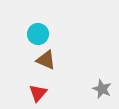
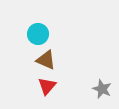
red triangle: moved 9 px right, 7 px up
